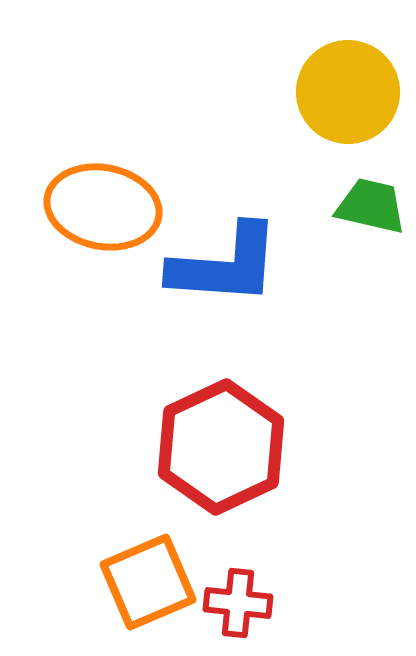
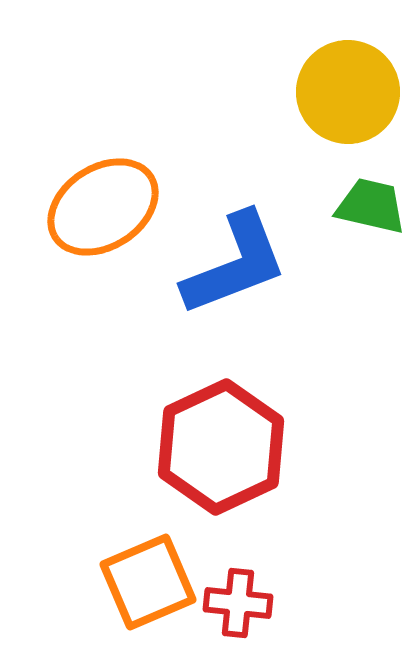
orange ellipse: rotated 44 degrees counterclockwise
blue L-shape: moved 10 px right, 1 px up; rotated 25 degrees counterclockwise
